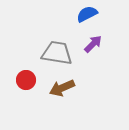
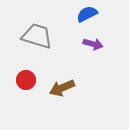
purple arrow: rotated 60 degrees clockwise
gray trapezoid: moved 20 px left, 17 px up; rotated 8 degrees clockwise
